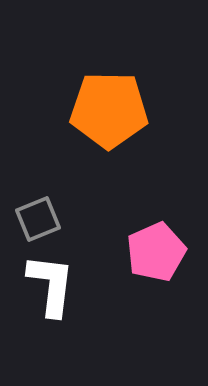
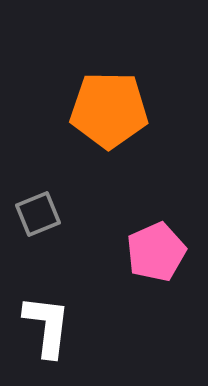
gray square: moved 5 px up
white L-shape: moved 4 px left, 41 px down
